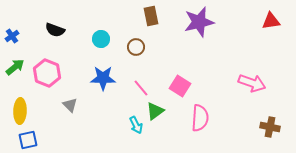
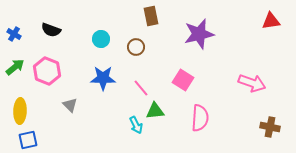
purple star: moved 12 px down
black semicircle: moved 4 px left
blue cross: moved 2 px right, 2 px up; rotated 24 degrees counterclockwise
pink hexagon: moved 2 px up
pink square: moved 3 px right, 6 px up
green triangle: rotated 30 degrees clockwise
